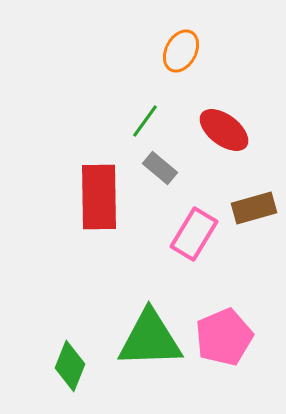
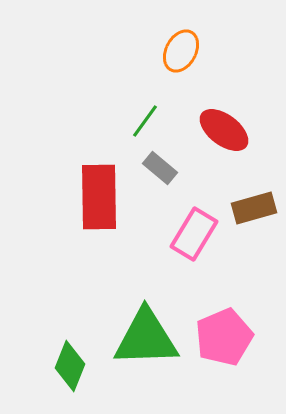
green triangle: moved 4 px left, 1 px up
